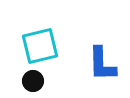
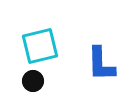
blue L-shape: moved 1 px left
